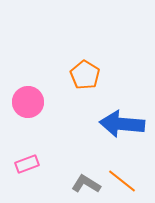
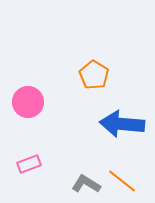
orange pentagon: moved 9 px right
pink rectangle: moved 2 px right
